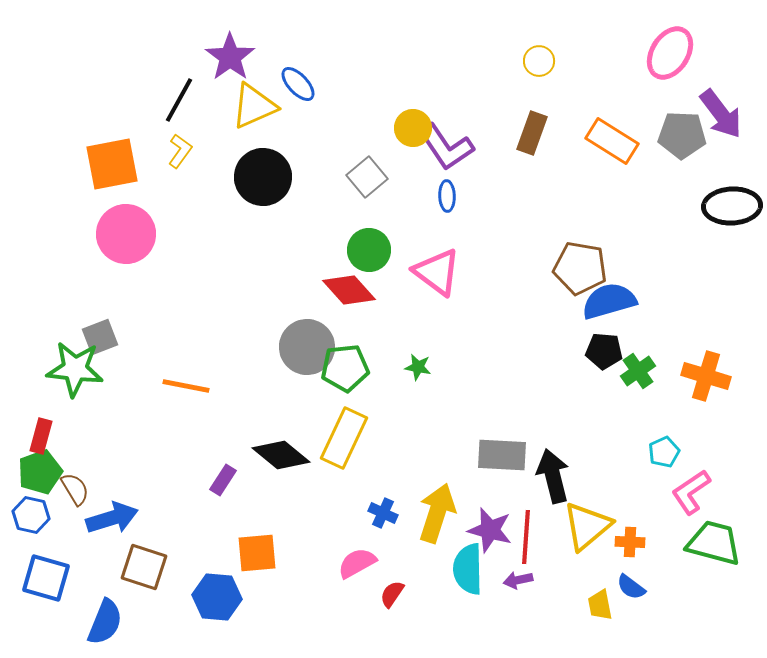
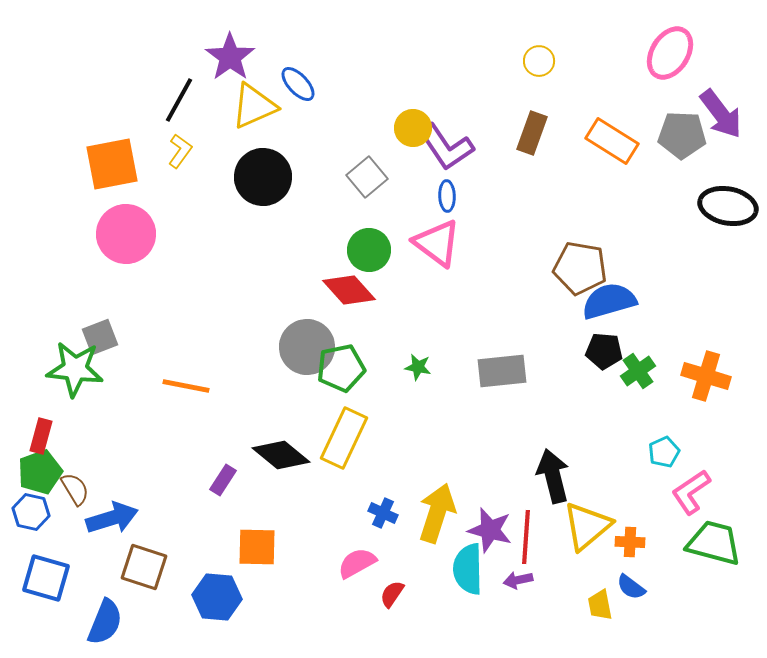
black ellipse at (732, 206): moved 4 px left; rotated 14 degrees clockwise
pink triangle at (437, 272): moved 29 px up
green pentagon at (345, 368): moved 4 px left; rotated 6 degrees counterclockwise
gray rectangle at (502, 455): moved 84 px up; rotated 9 degrees counterclockwise
blue hexagon at (31, 515): moved 3 px up
orange square at (257, 553): moved 6 px up; rotated 6 degrees clockwise
